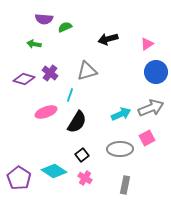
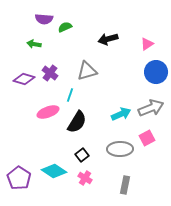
pink ellipse: moved 2 px right
